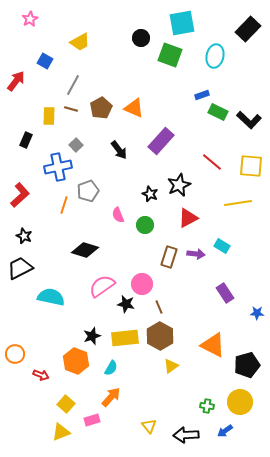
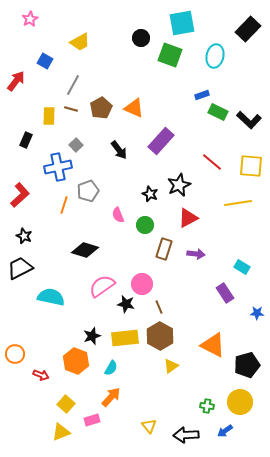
cyan rectangle at (222, 246): moved 20 px right, 21 px down
brown rectangle at (169, 257): moved 5 px left, 8 px up
